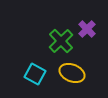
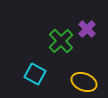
yellow ellipse: moved 12 px right, 9 px down
